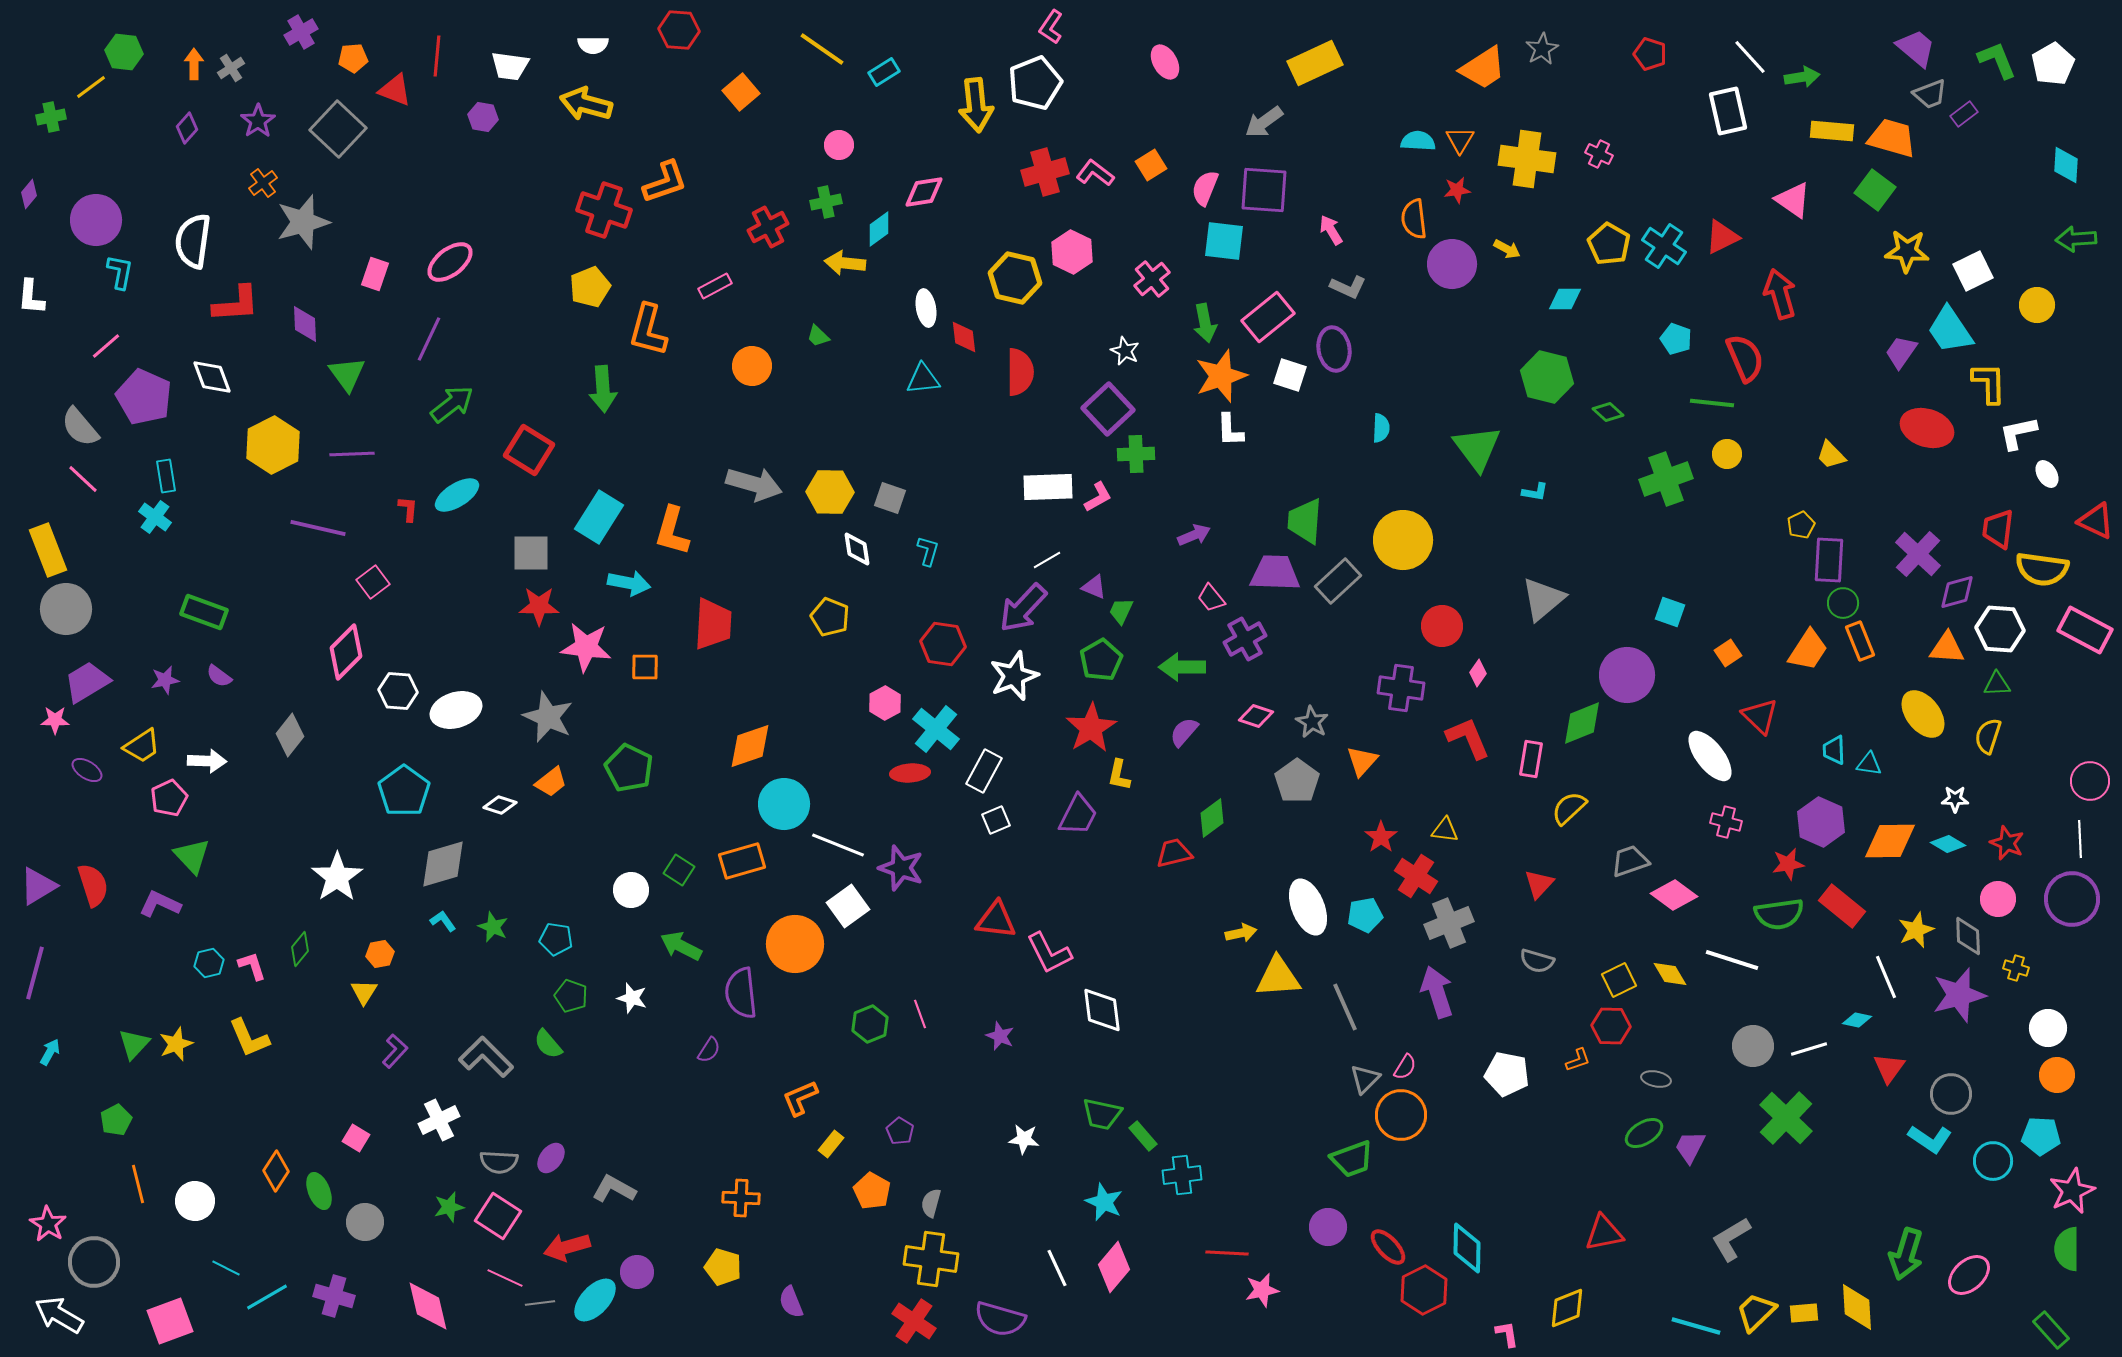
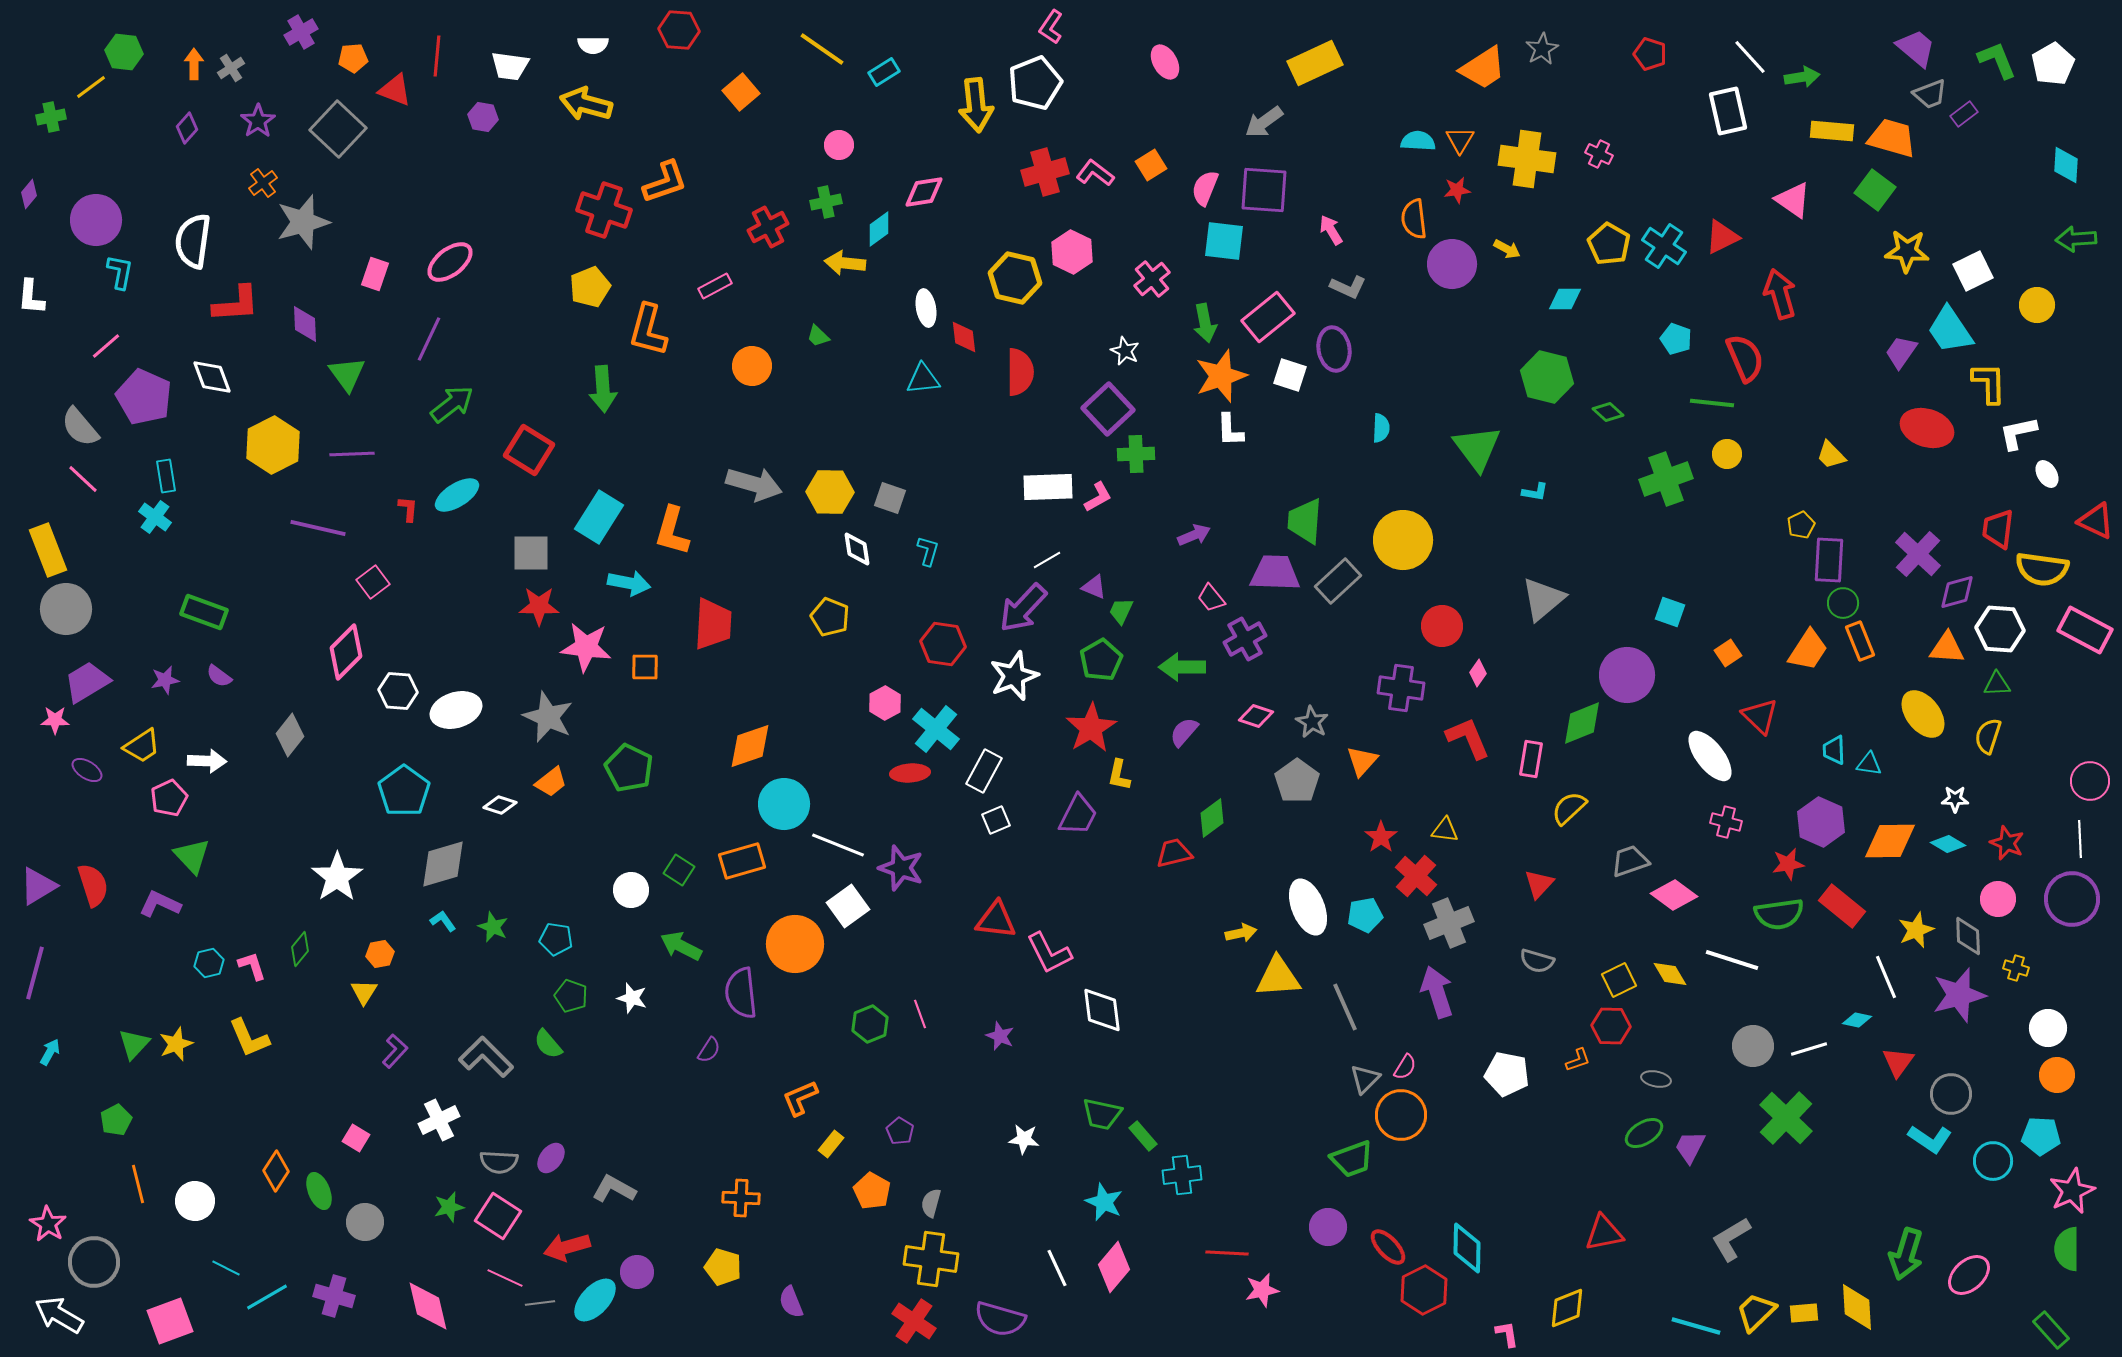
red cross at (1416, 876): rotated 9 degrees clockwise
red triangle at (1889, 1068): moved 9 px right, 6 px up
